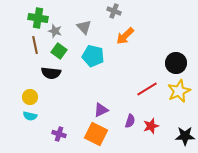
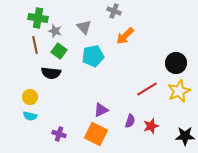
cyan pentagon: rotated 25 degrees counterclockwise
